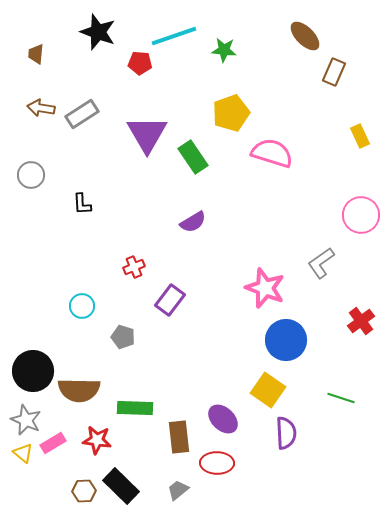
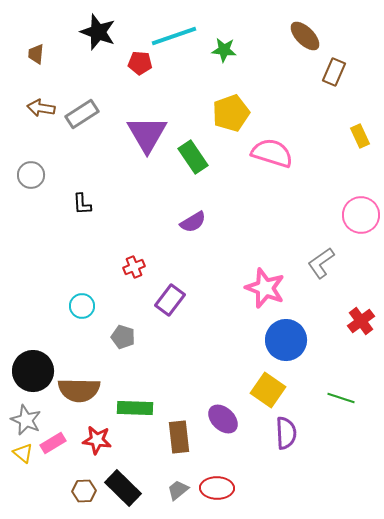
red ellipse at (217, 463): moved 25 px down
black rectangle at (121, 486): moved 2 px right, 2 px down
